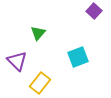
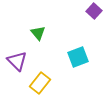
green triangle: rotated 21 degrees counterclockwise
